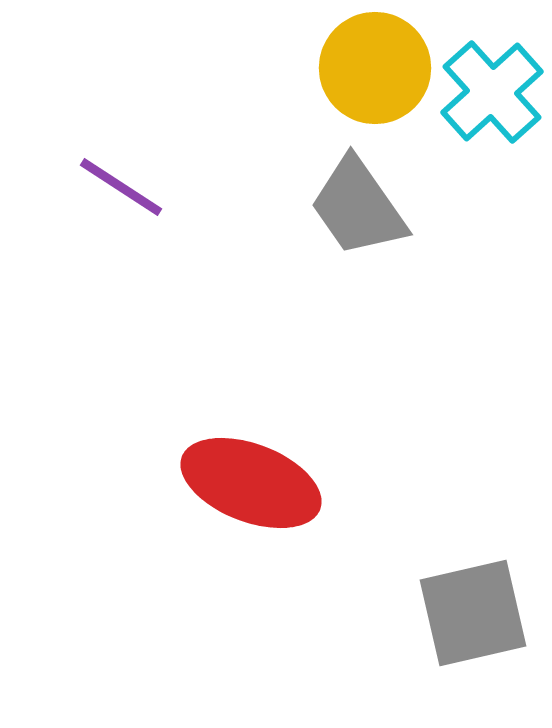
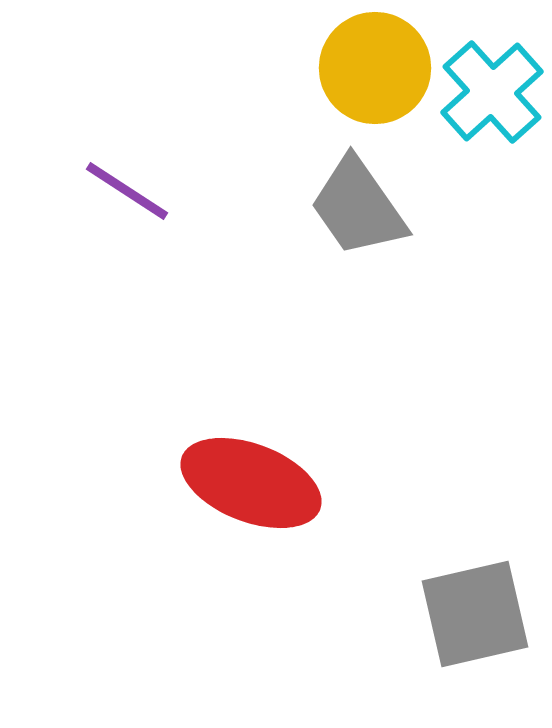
purple line: moved 6 px right, 4 px down
gray square: moved 2 px right, 1 px down
